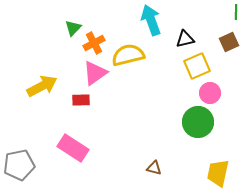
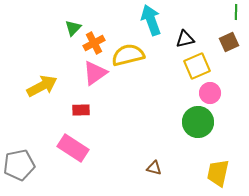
red rectangle: moved 10 px down
